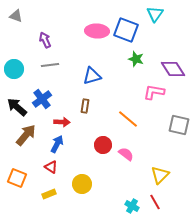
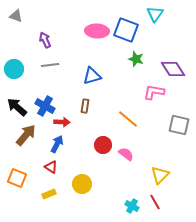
blue cross: moved 3 px right, 7 px down; rotated 24 degrees counterclockwise
